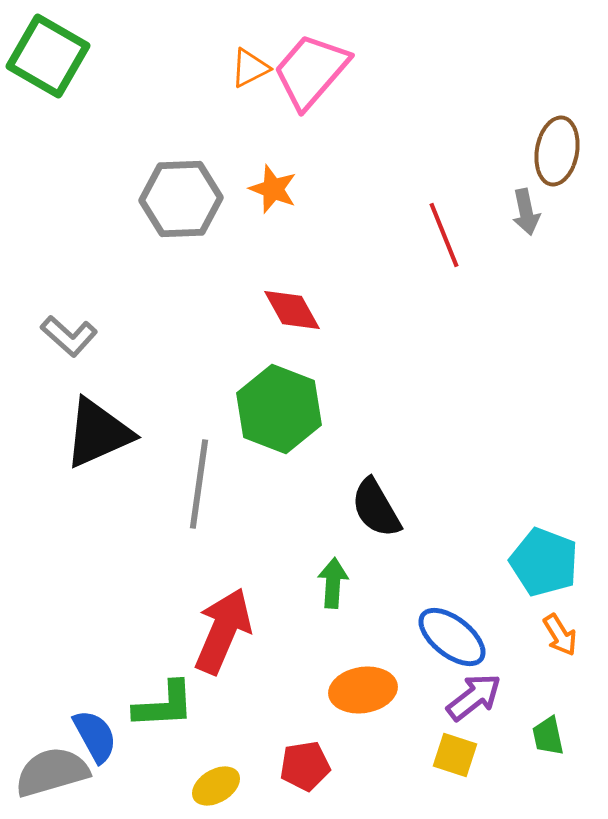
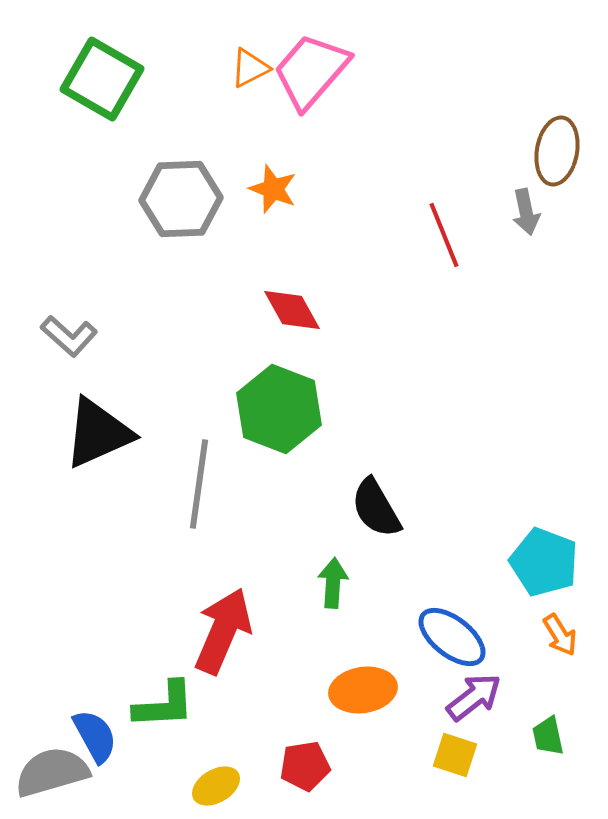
green square: moved 54 px right, 23 px down
